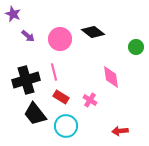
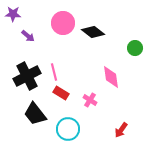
purple star: rotated 21 degrees counterclockwise
pink circle: moved 3 px right, 16 px up
green circle: moved 1 px left, 1 px down
black cross: moved 1 px right, 4 px up; rotated 12 degrees counterclockwise
red rectangle: moved 4 px up
cyan circle: moved 2 px right, 3 px down
red arrow: moved 1 px right, 1 px up; rotated 49 degrees counterclockwise
